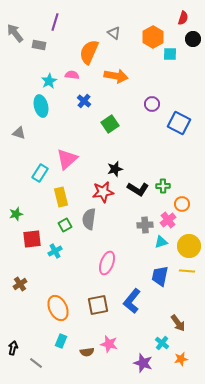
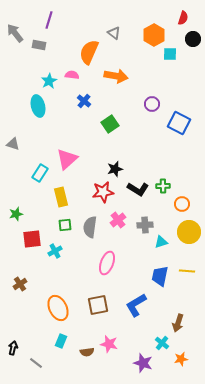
purple line at (55, 22): moved 6 px left, 2 px up
orange hexagon at (153, 37): moved 1 px right, 2 px up
cyan ellipse at (41, 106): moved 3 px left
gray triangle at (19, 133): moved 6 px left, 11 px down
gray semicircle at (89, 219): moved 1 px right, 8 px down
pink cross at (168, 220): moved 50 px left
green square at (65, 225): rotated 24 degrees clockwise
yellow circle at (189, 246): moved 14 px up
blue L-shape at (132, 301): moved 4 px right, 4 px down; rotated 20 degrees clockwise
brown arrow at (178, 323): rotated 54 degrees clockwise
